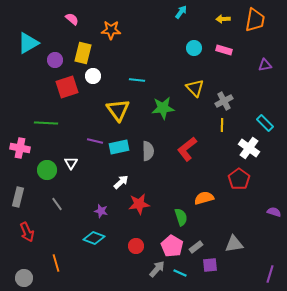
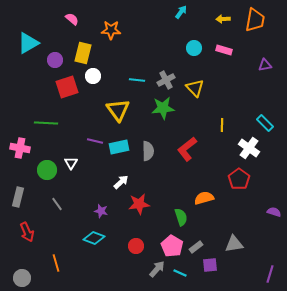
gray cross at (224, 101): moved 58 px left, 21 px up
gray circle at (24, 278): moved 2 px left
